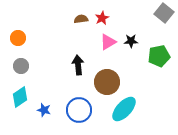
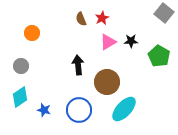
brown semicircle: rotated 104 degrees counterclockwise
orange circle: moved 14 px right, 5 px up
green pentagon: rotated 30 degrees counterclockwise
